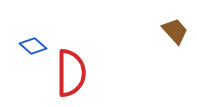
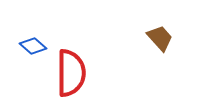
brown trapezoid: moved 15 px left, 7 px down
